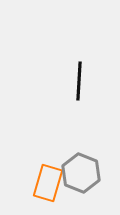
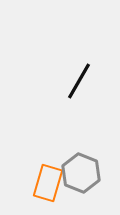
black line: rotated 27 degrees clockwise
